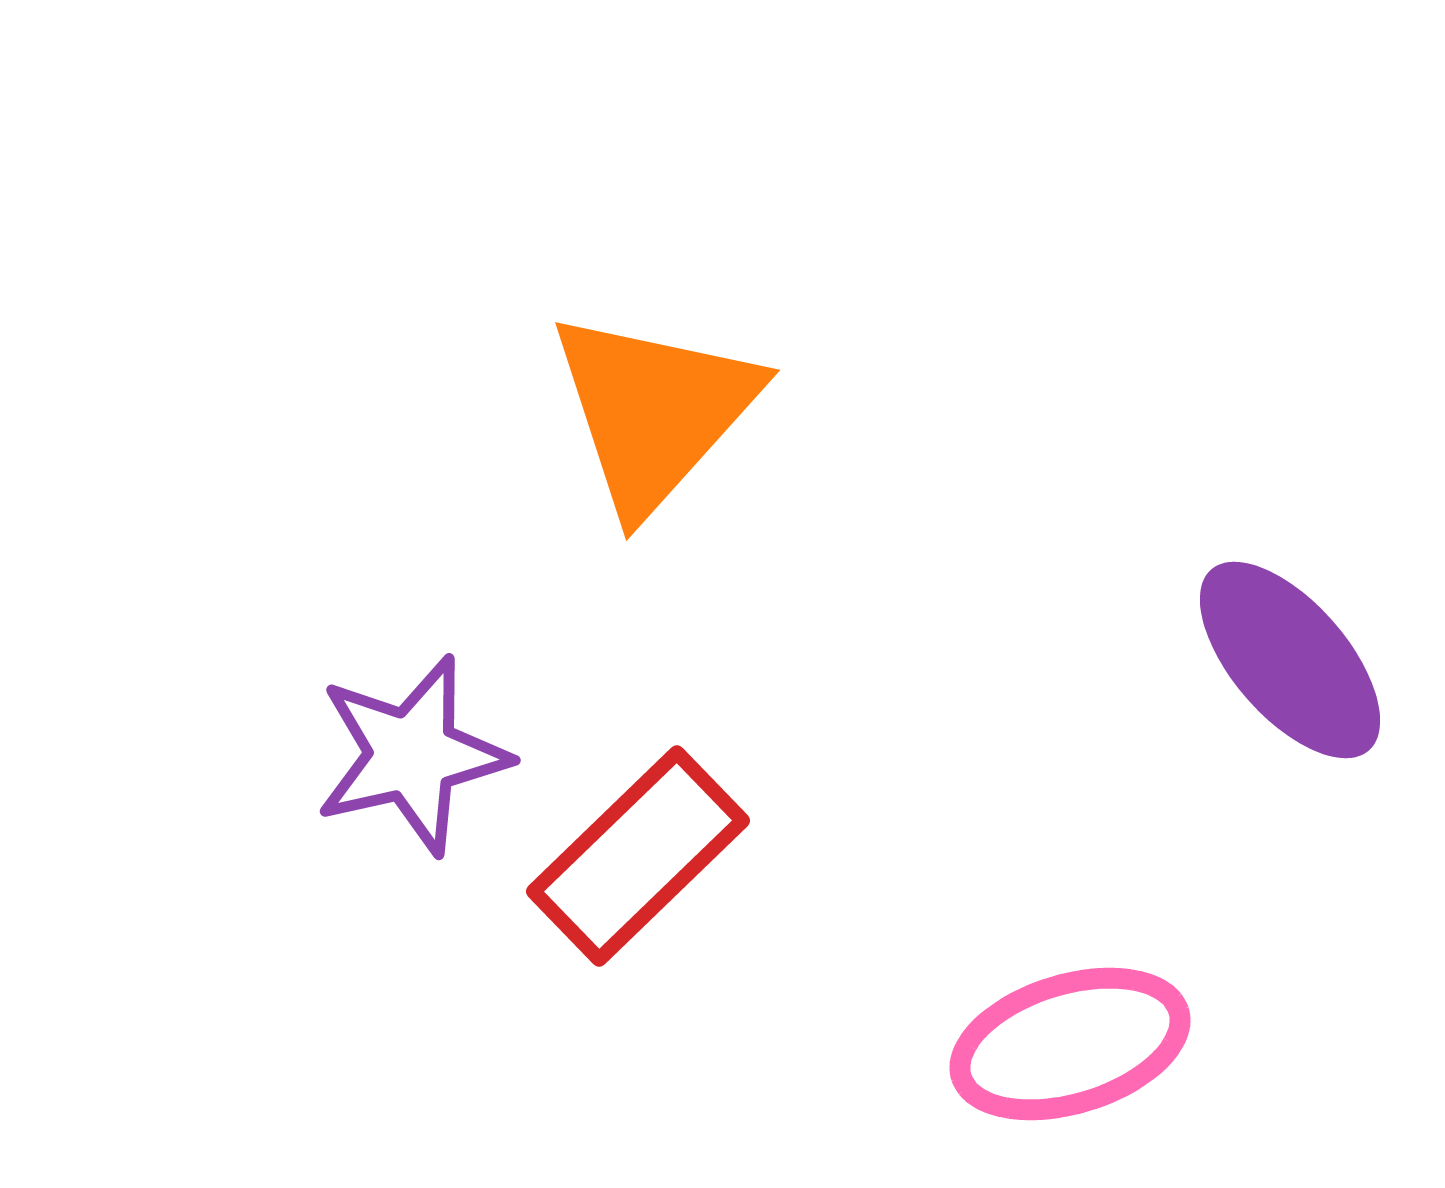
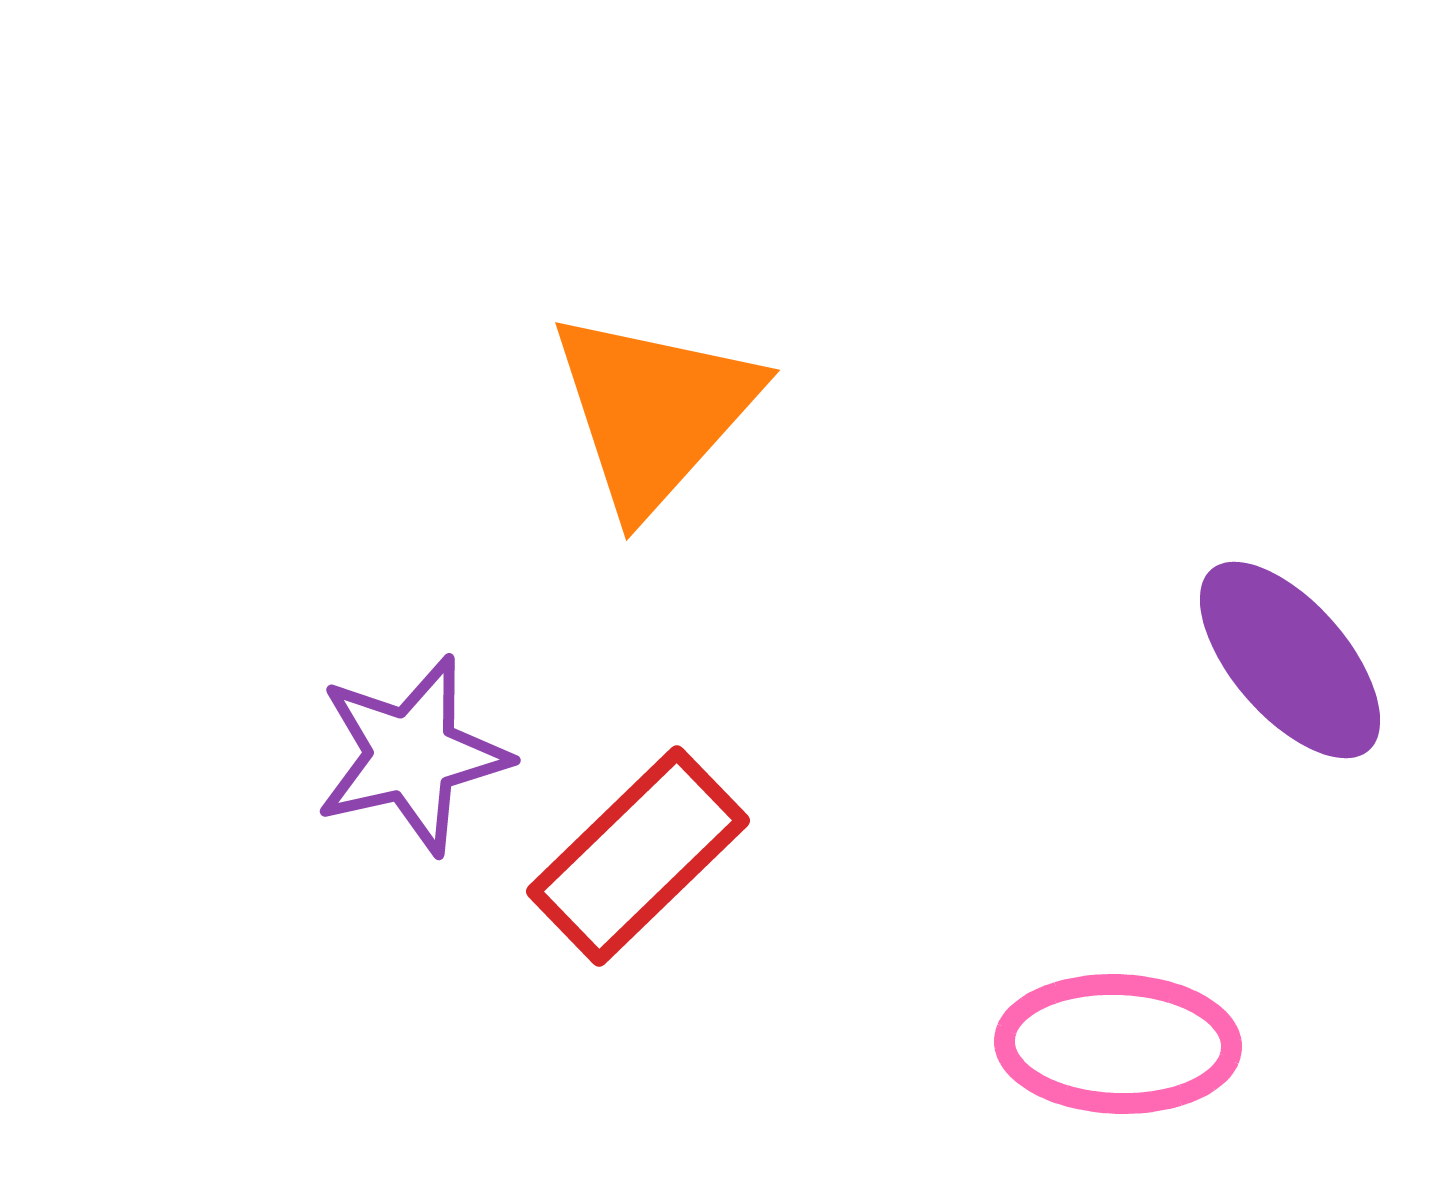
pink ellipse: moved 48 px right; rotated 19 degrees clockwise
